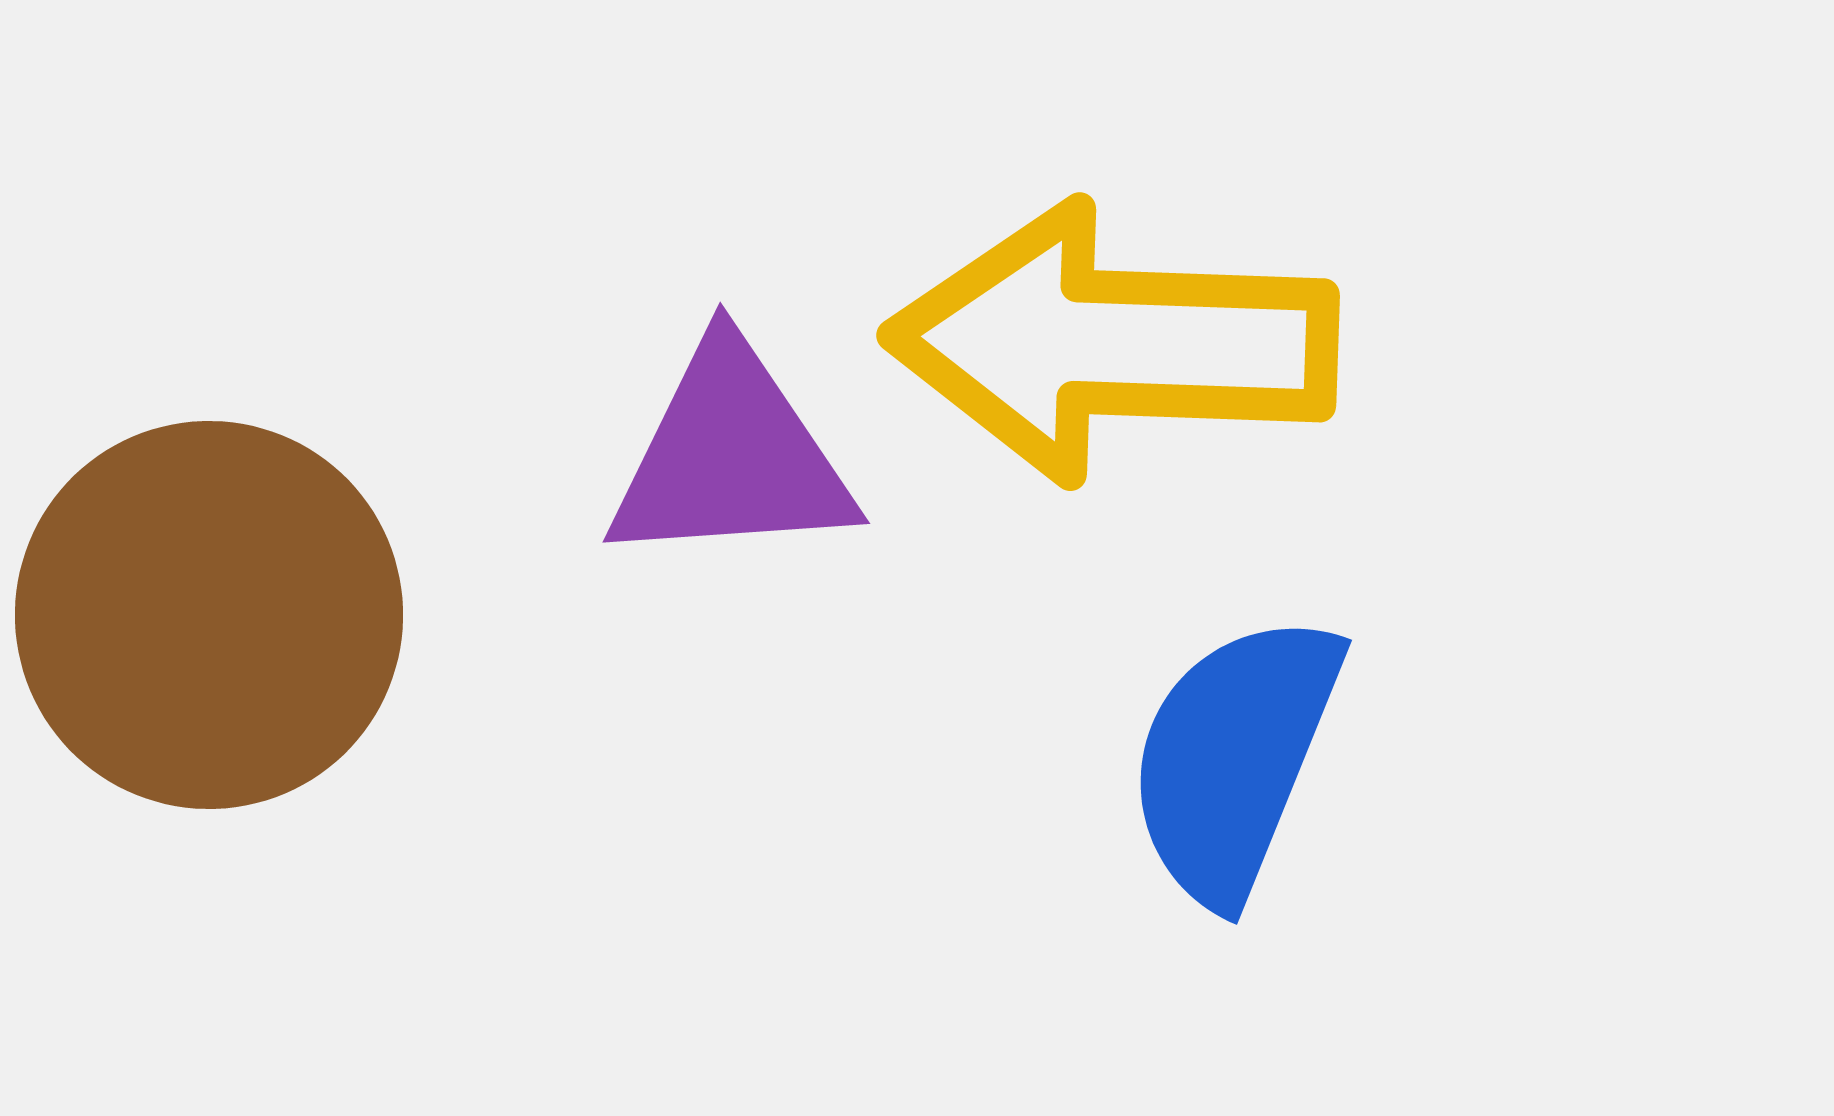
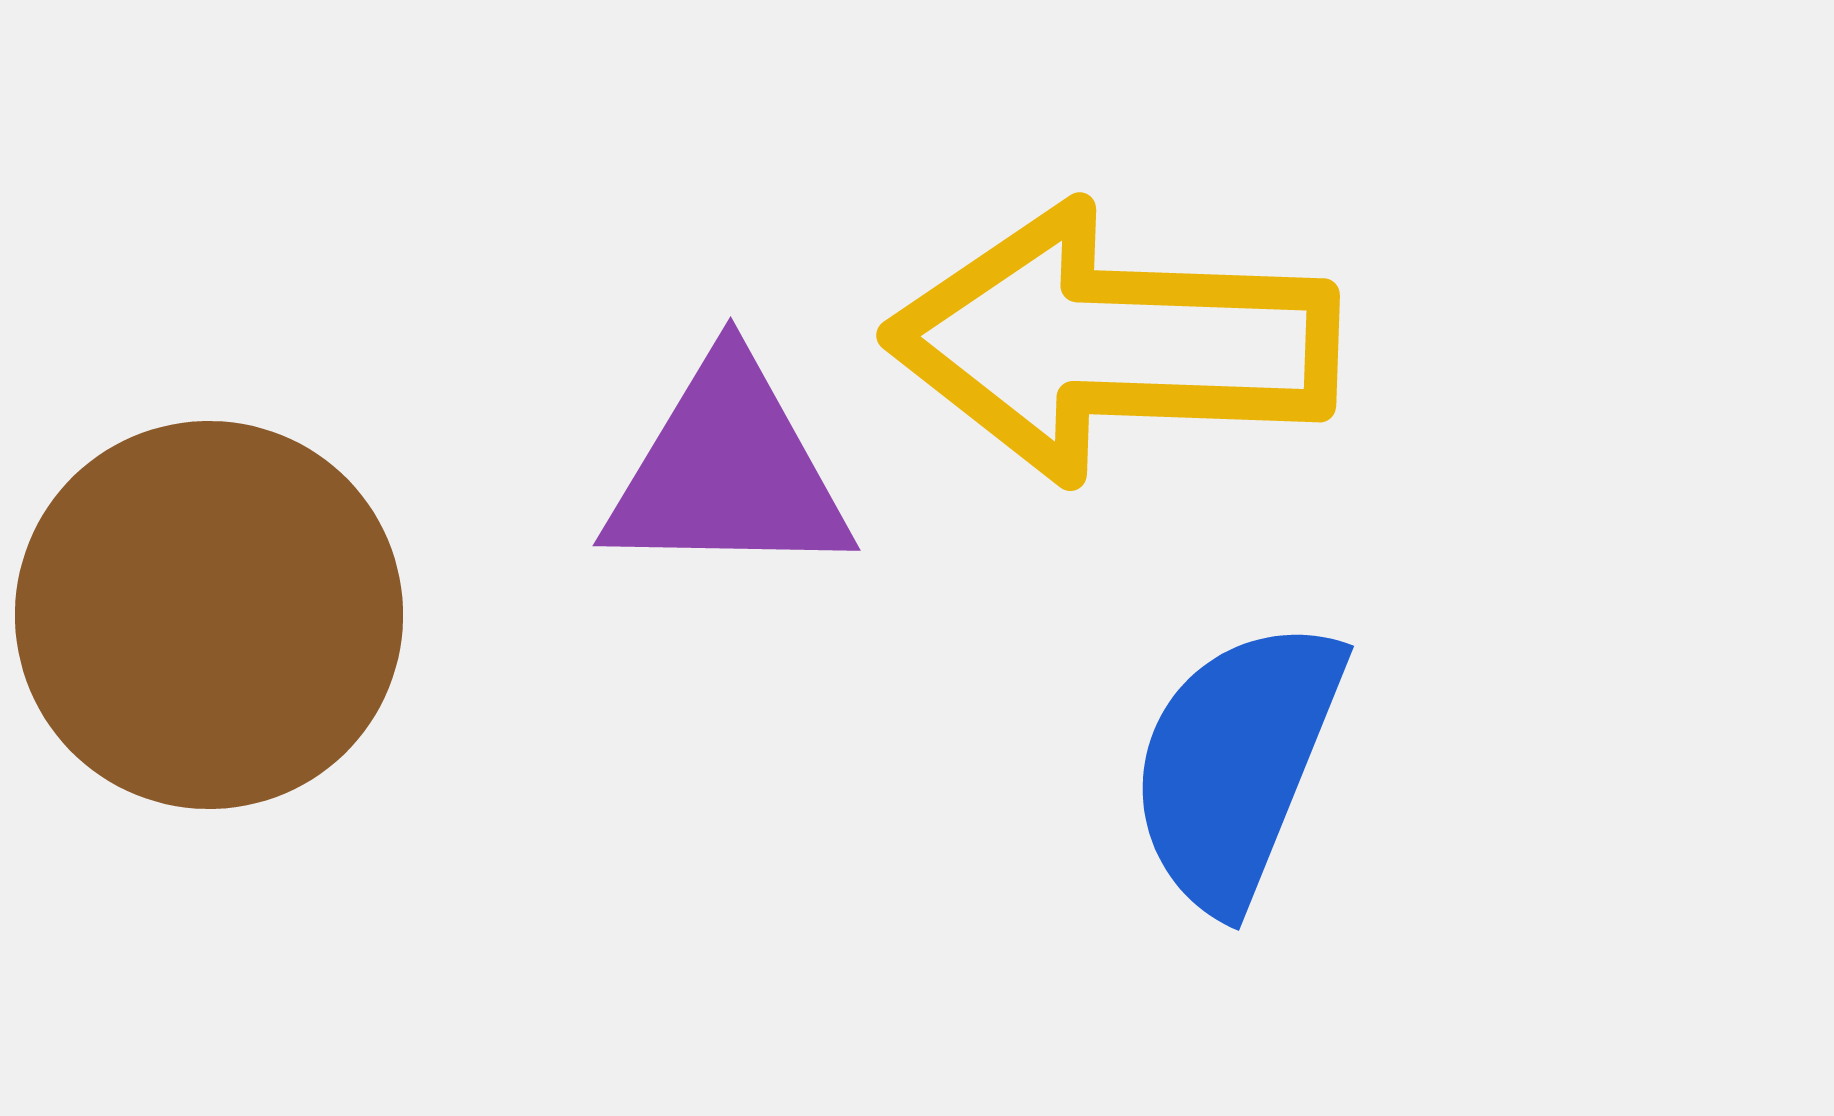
purple triangle: moved 3 px left, 15 px down; rotated 5 degrees clockwise
blue semicircle: moved 2 px right, 6 px down
